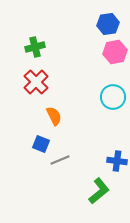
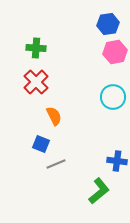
green cross: moved 1 px right, 1 px down; rotated 18 degrees clockwise
gray line: moved 4 px left, 4 px down
